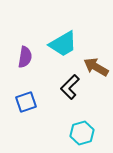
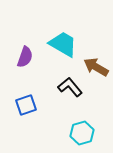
cyan trapezoid: rotated 120 degrees counterclockwise
purple semicircle: rotated 10 degrees clockwise
black L-shape: rotated 95 degrees clockwise
blue square: moved 3 px down
